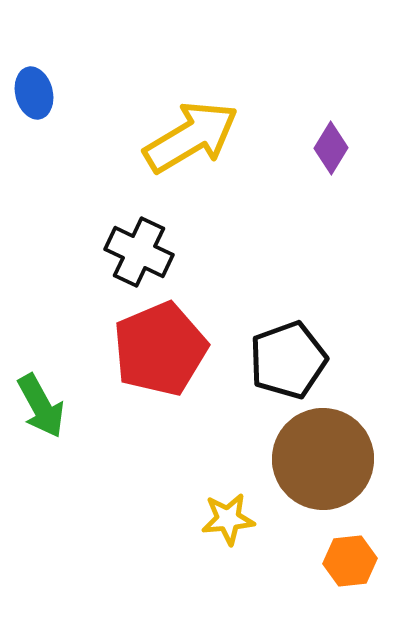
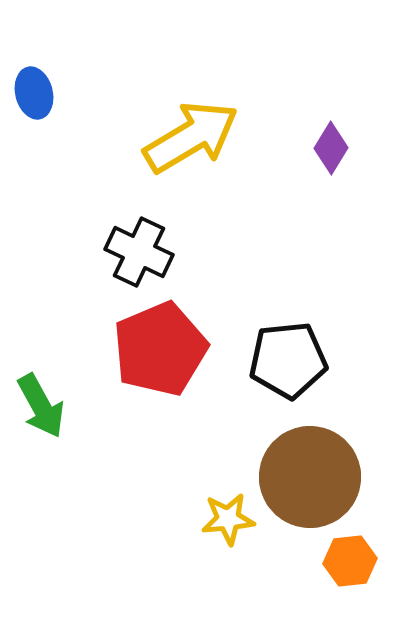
black pentagon: rotated 14 degrees clockwise
brown circle: moved 13 px left, 18 px down
